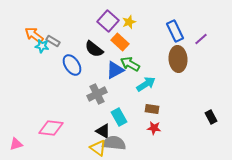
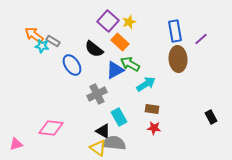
blue rectangle: rotated 15 degrees clockwise
